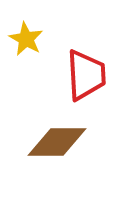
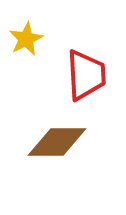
yellow star: rotated 16 degrees clockwise
